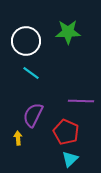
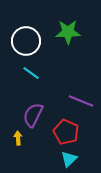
purple line: rotated 20 degrees clockwise
cyan triangle: moved 1 px left
